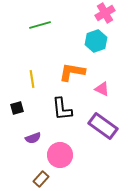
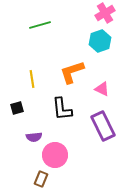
cyan hexagon: moved 4 px right
orange L-shape: rotated 28 degrees counterclockwise
purple rectangle: rotated 28 degrees clockwise
purple semicircle: moved 1 px right, 1 px up; rotated 14 degrees clockwise
pink circle: moved 5 px left
brown rectangle: rotated 21 degrees counterclockwise
